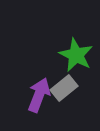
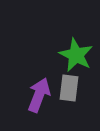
gray rectangle: moved 5 px right; rotated 44 degrees counterclockwise
